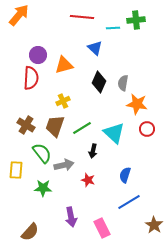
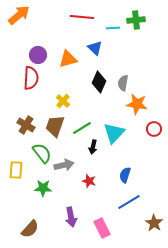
orange arrow: rotated 10 degrees clockwise
orange triangle: moved 4 px right, 6 px up
yellow cross: rotated 24 degrees counterclockwise
red circle: moved 7 px right
cyan triangle: rotated 30 degrees clockwise
black arrow: moved 4 px up
red star: moved 1 px right, 1 px down
brown star: moved 2 px up
brown semicircle: moved 3 px up
